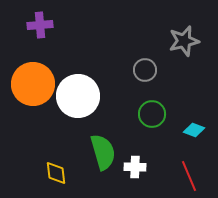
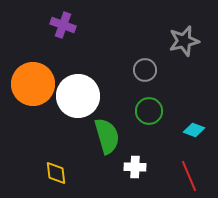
purple cross: moved 23 px right; rotated 25 degrees clockwise
green circle: moved 3 px left, 3 px up
green semicircle: moved 4 px right, 16 px up
